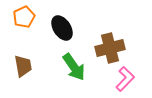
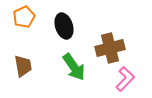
black ellipse: moved 2 px right, 2 px up; rotated 15 degrees clockwise
